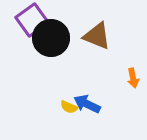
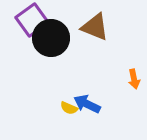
brown triangle: moved 2 px left, 9 px up
orange arrow: moved 1 px right, 1 px down
yellow semicircle: moved 1 px down
